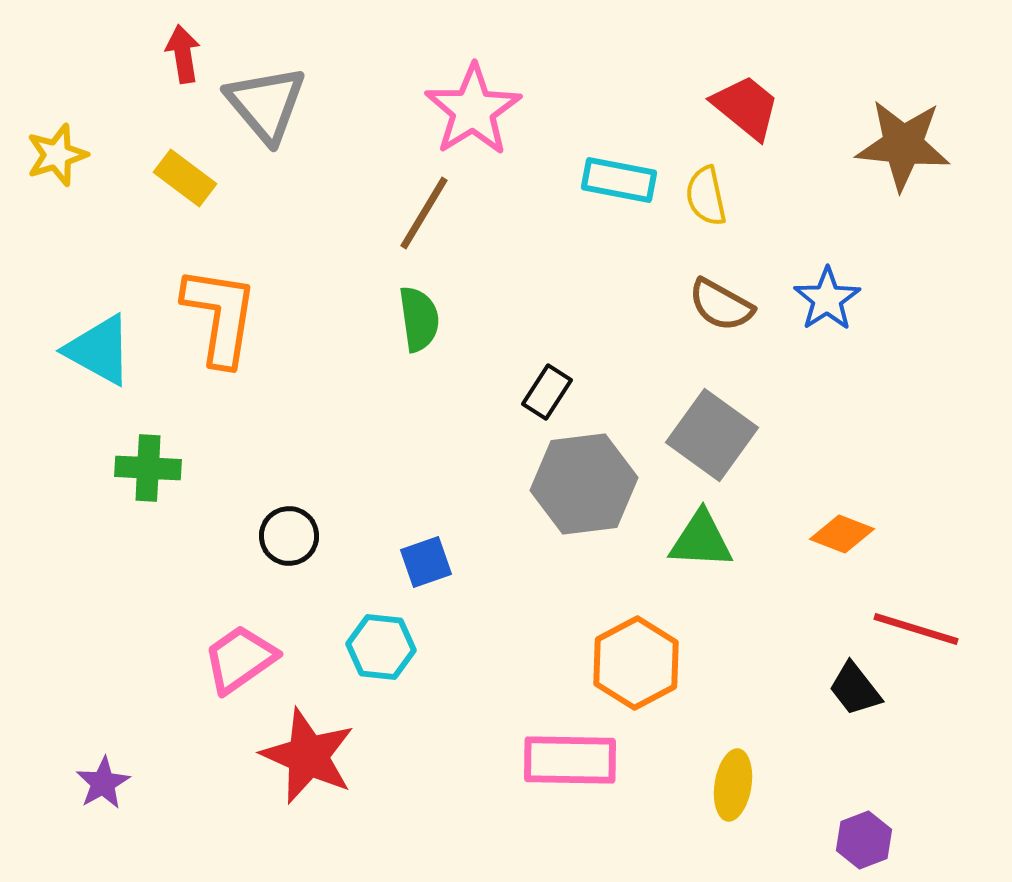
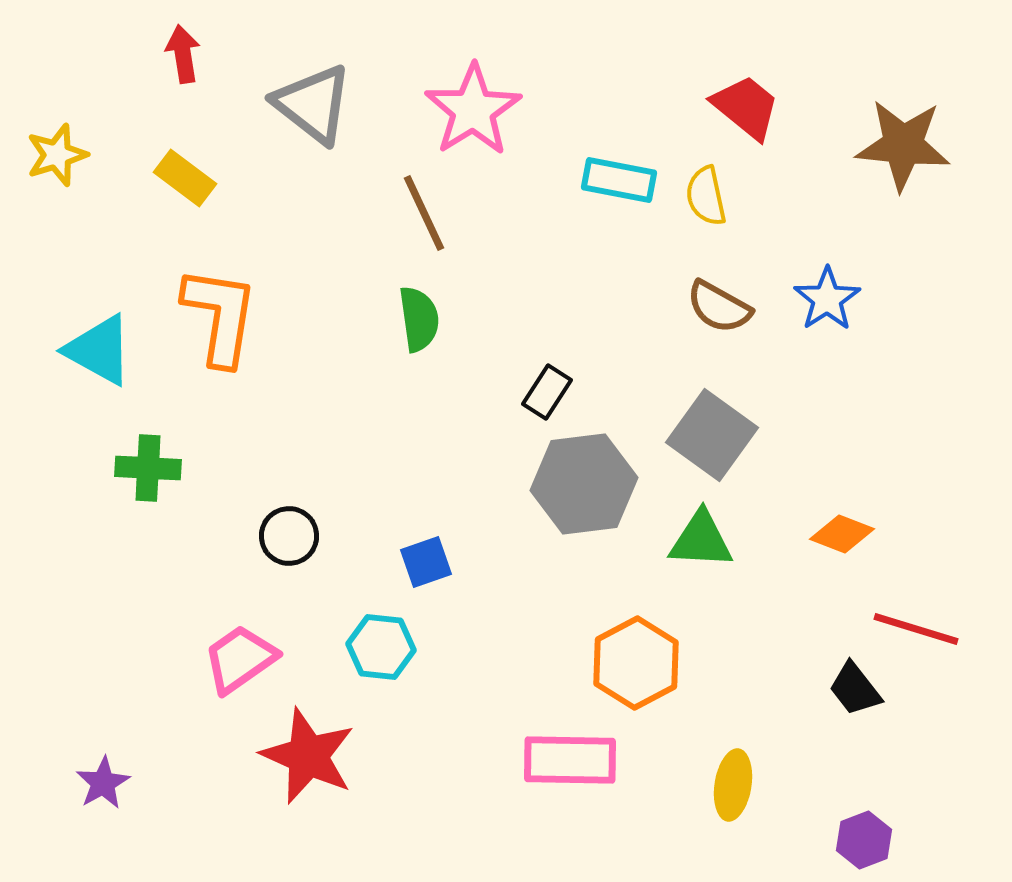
gray triangle: moved 47 px right; rotated 12 degrees counterclockwise
brown line: rotated 56 degrees counterclockwise
brown semicircle: moved 2 px left, 2 px down
